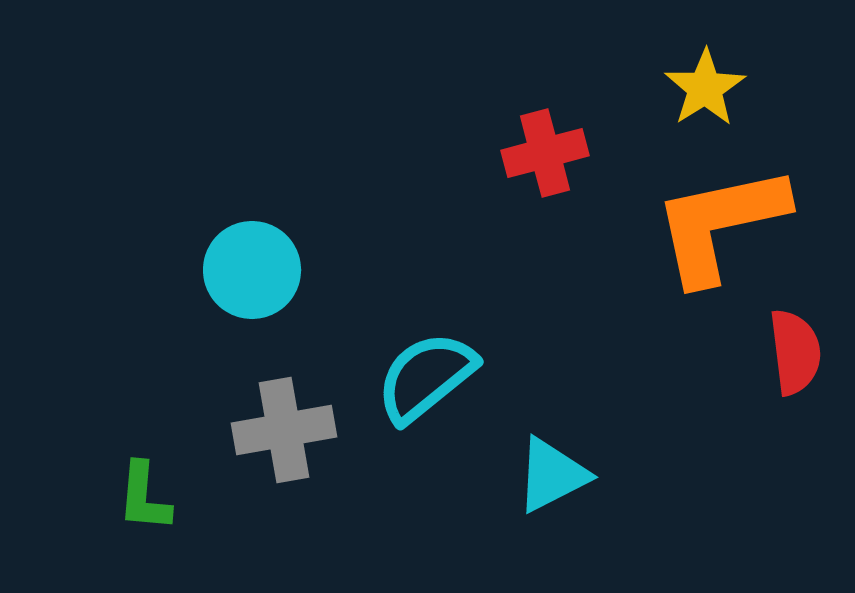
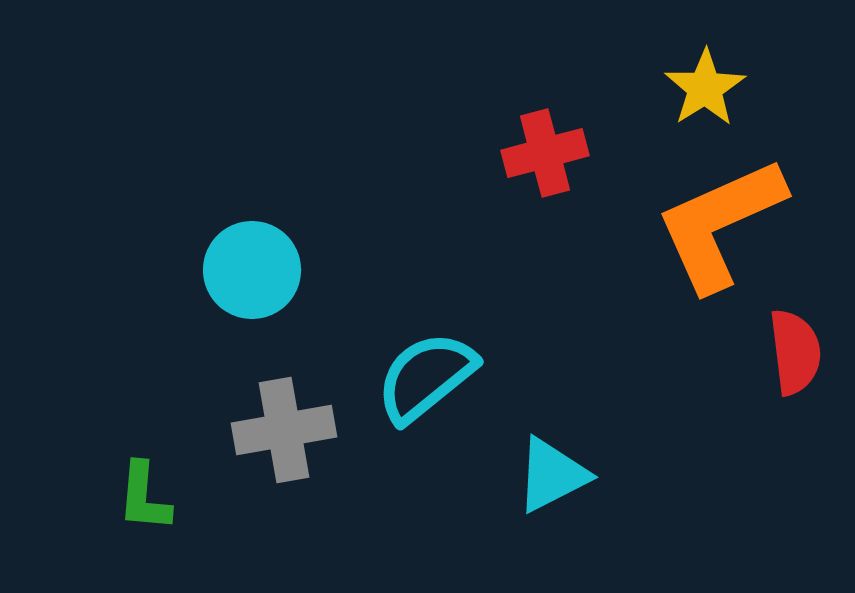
orange L-shape: rotated 12 degrees counterclockwise
